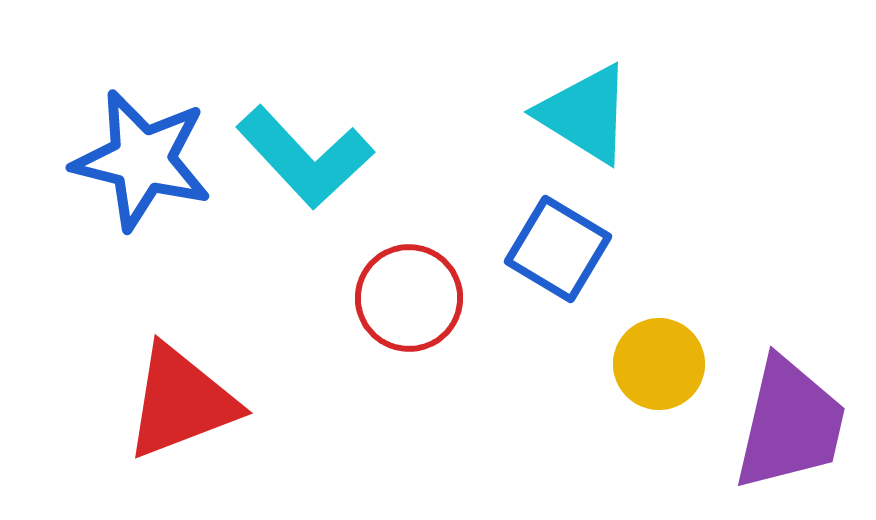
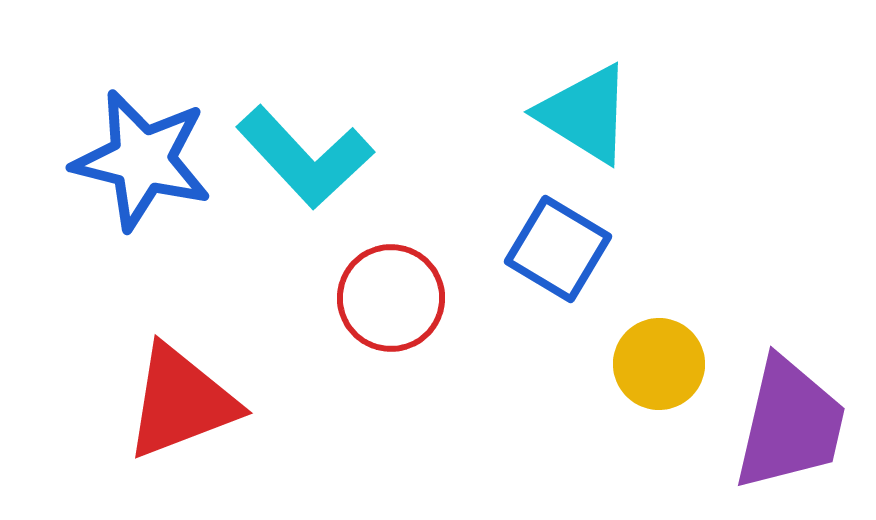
red circle: moved 18 px left
